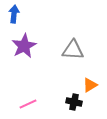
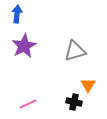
blue arrow: moved 3 px right
gray triangle: moved 2 px right, 1 px down; rotated 20 degrees counterclockwise
orange triangle: moved 2 px left; rotated 28 degrees counterclockwise
